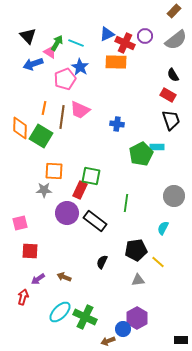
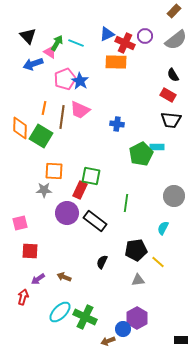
blue star at (80, 67): moved 14 px down
black trapezoid at (171, 120): rotated 115 degrees clockwise
